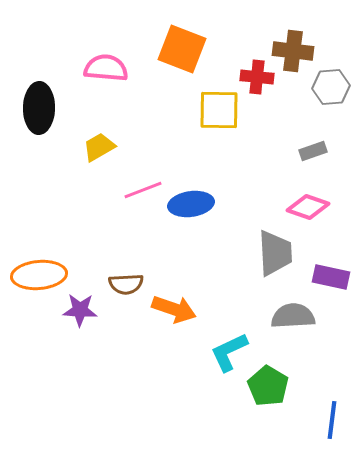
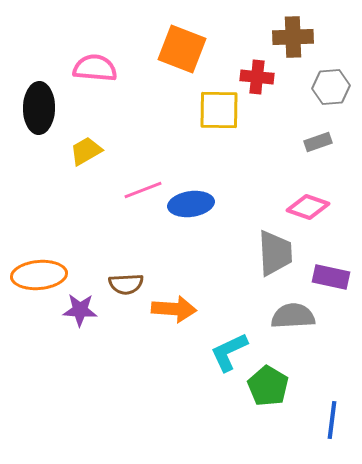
brown cross: moved 14 px up; rotated 9 degrees counterclockwise
pink semicircle: moved 11 px left
yellow trapezoid: moved 13 px left, 4 px down
gray rectangle: moved 5 px right, 9 px up
orange arrow: rotated 15 degrees counterclockwise
